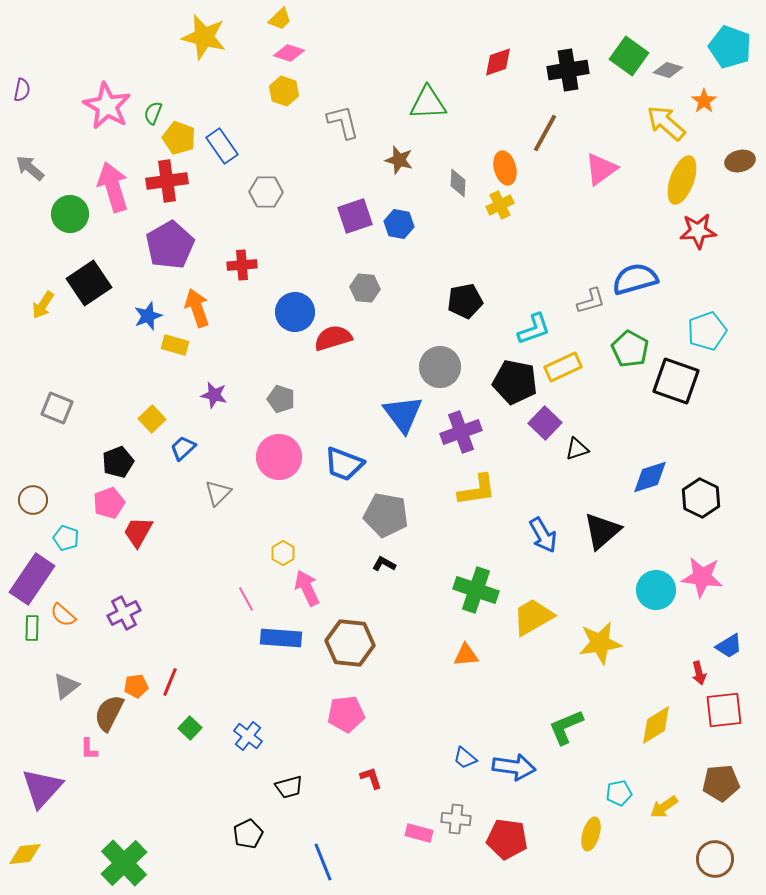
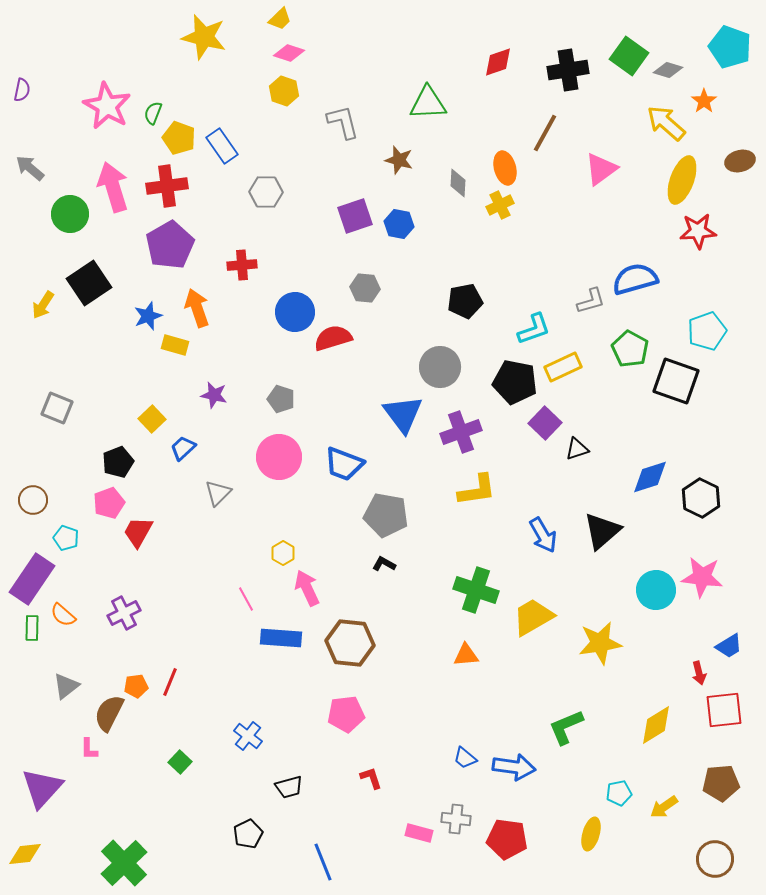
red cross at (167, 181): moved 5 px down
green square at (190, 728): moved 10 px left, 34 px down
